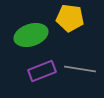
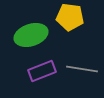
yellow pentagon: moved 1 px up
gray line: moved 2 px right
